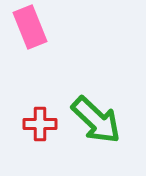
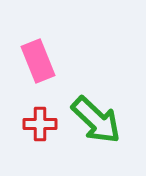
pink rectangle: moved 8 px right, 34 px down
